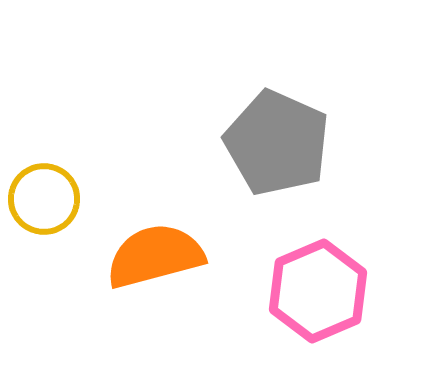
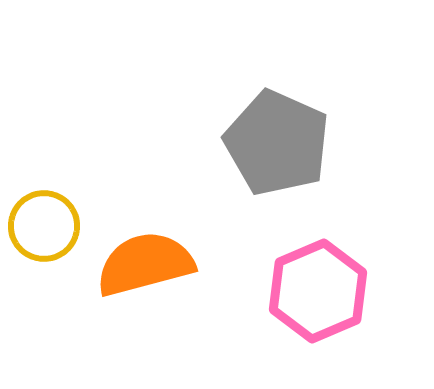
yellow circle: moved 27 px down
orange semicircle: moved 10 px left, 8 px down
